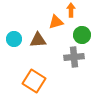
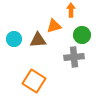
orange triangle: moved 2 px left, 4 px down
